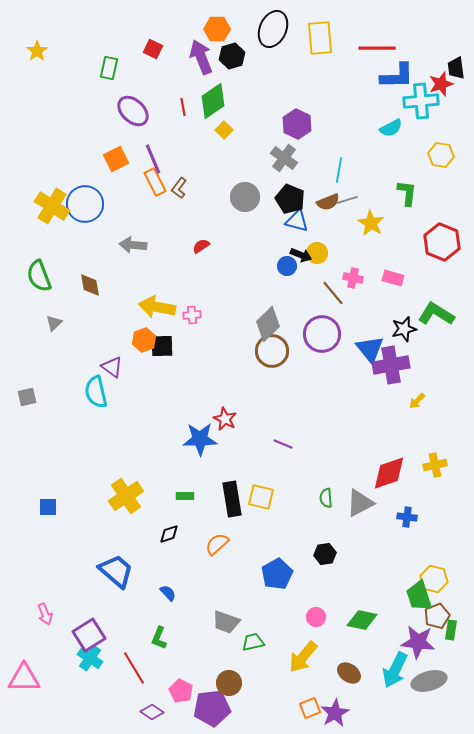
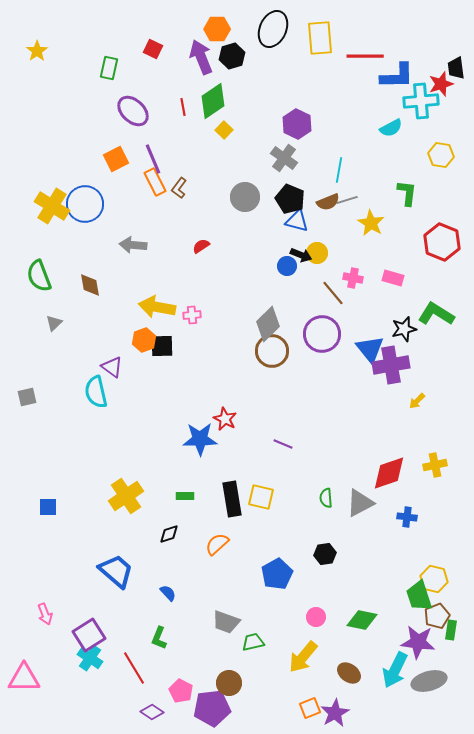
red line at (377, 48): moved 12 px left, 8 px down
